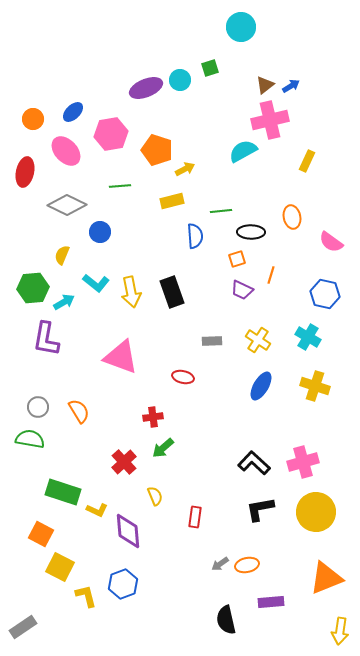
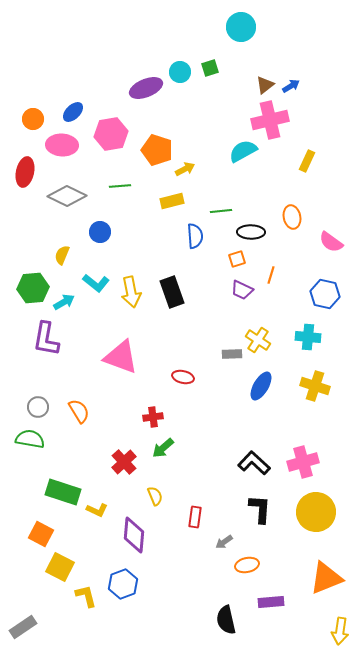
cyan circle at (180, 80): moved 8 px up
pink ellipse at (66, 151): moved 4 px left, 6 px up; rotated 44 degrees counterclockwise
gray diamond at (67, 205): moved 9 px up
cyan cross at (308, 337): rotated 25 degrees counterclockwise
gray rectangle at (212, 341): moved 20 px right, 13 px down
black L-shape at (260, 509): rotated 104 degrees clockwise
purple diamond at (128, 531): moved 6 px right, 4 px down; rotated 9 degrees clockwise
gray arrow at (220, 564): moved 4 px right, 22 px up
